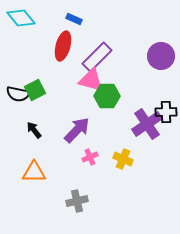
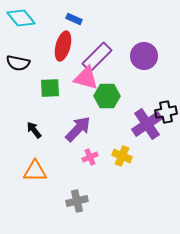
purple circle: moved 17 px left
pink triangle: moved 5 px left, 2 px up
green square: moved 15 px right, 2 px up; rotated 25 degrees clockwise
black semicircle: moved 31 px up
black cross: rotated 10 degrees counterclockwise
purple arrow: moved 1 px right, 1 px up
yellow cross: moved 1 px left, 3 px up
orange triangle: moved 1 px right, 1 px up
